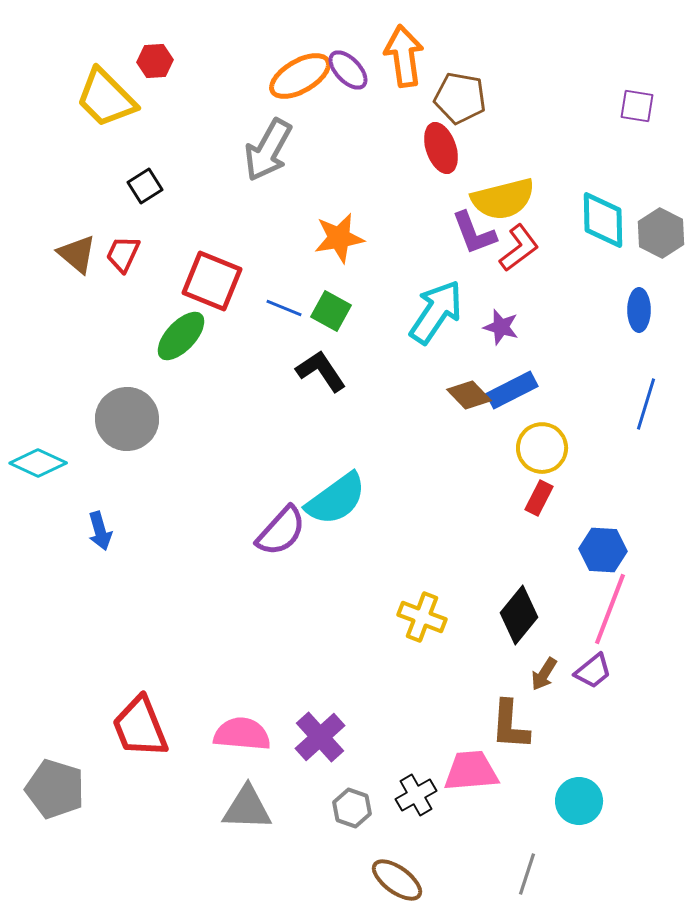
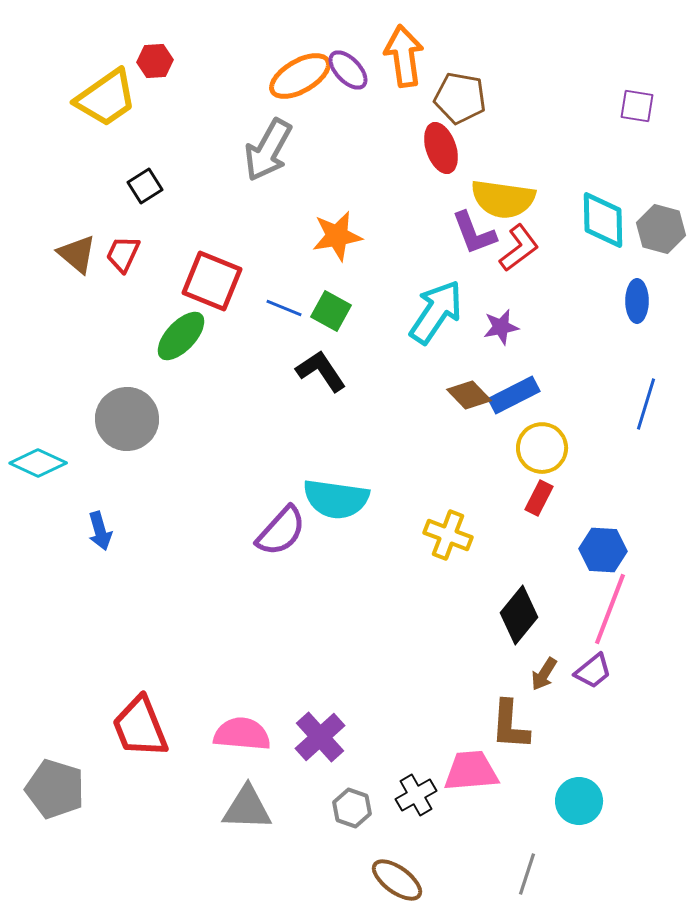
yellow trapezoid at (106, 98): rotated 80 degrees counterclockwise
yellow semicircle at (503, 199): rotated 22 degrees clockwise
gray hexagon at (661, 233): moved 4 px up; rotated 12 degrees counterclockwise
orange star at (339, 238): moved 2 px left, 2 px up
blue ellipse at (639, 310): moved 2 px left, 9 px up
purple star at (501, 327): rotated 27 degrees counterclockwise
blue rectangle at (512, 390): moved 2 px right, 5 px down
cyan semicircle at (336, 499): rotated 44 degrees clockwise
yellow cross at (422, 617): moved 26 px right, 82 px up
